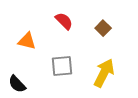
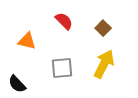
gray square: moved 2 px down
yellow arrow: moved 9 px up
